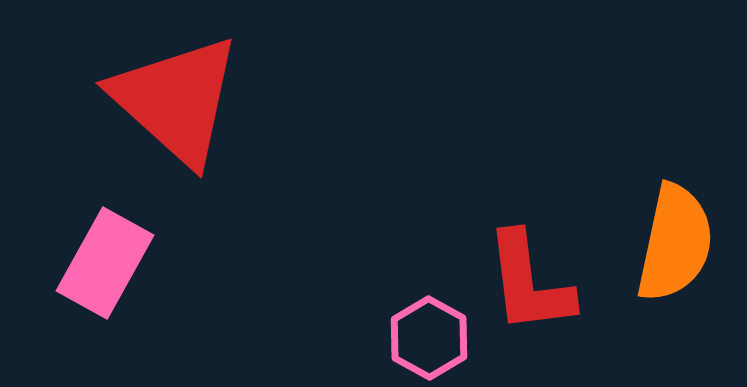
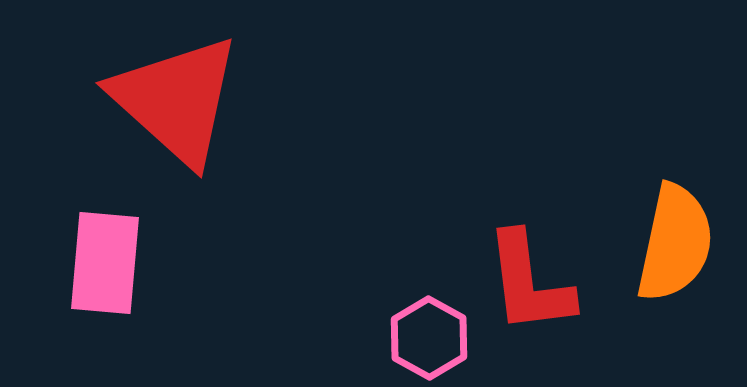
pink rectangle: rotated 24 degrees counterclockwise
